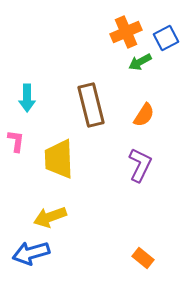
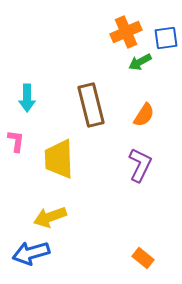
blue square: rotated 20 degrees clockwise
